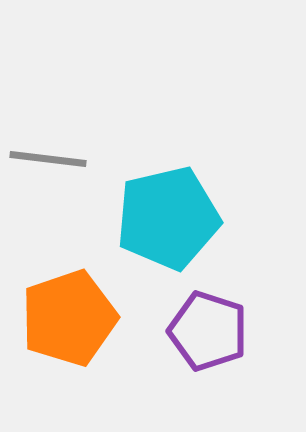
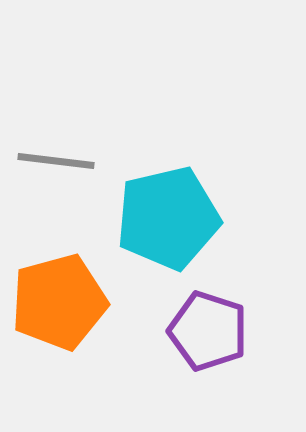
gray line: moved 8 px right, 2 px down
orange pentagon: moved 10 px left, 16 px up; rotated 4 degrees clockwise
